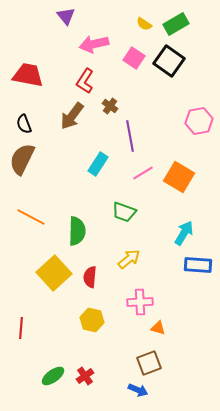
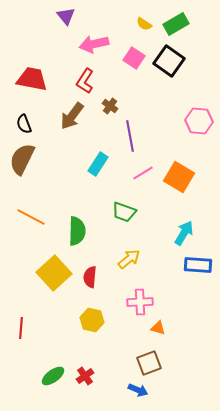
red trapezoid: moved 4 px right, 4 px down
pink hexagon: rotated 16 degrees clockwise
